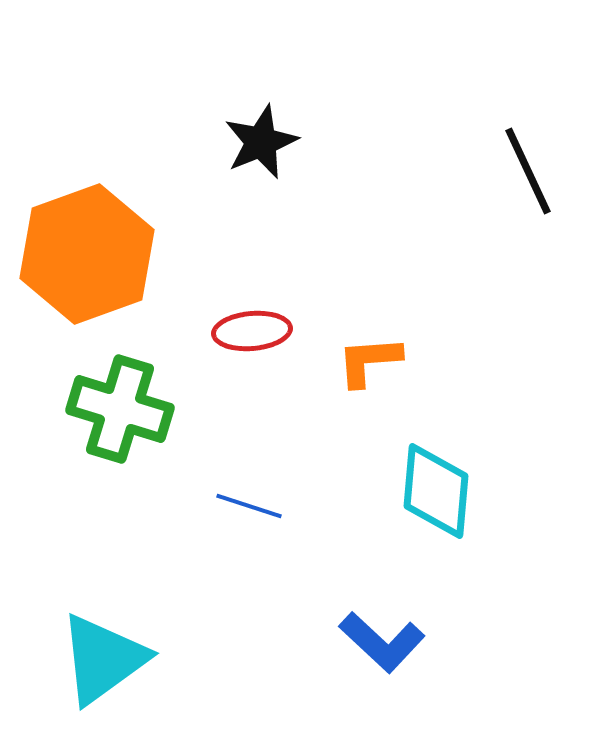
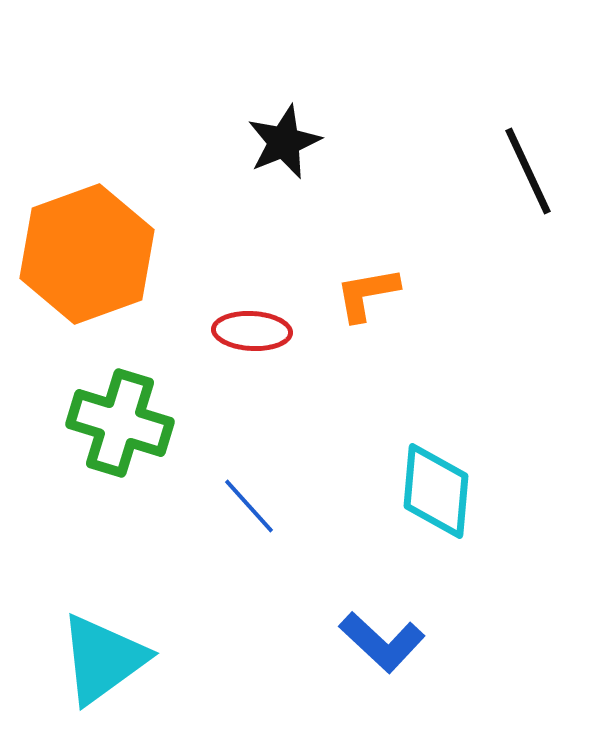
black star: moved 23 px right
red ellipse: rotated 8 degrees clockwise
orange L-shape: moved 2 px left, 67 px up; rotated 6 degrees counterclockwise
green cross: moved 14 px down
blue line: rotated 30 degrees clockwise
